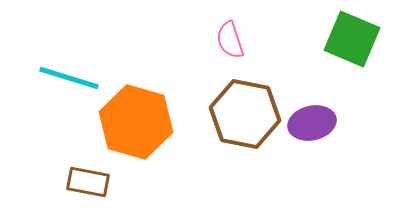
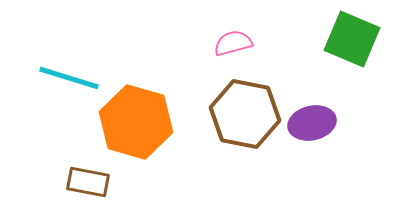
pink semicircle: moved 3 px right, 3 px down; rotated 93 degrees clockwise
